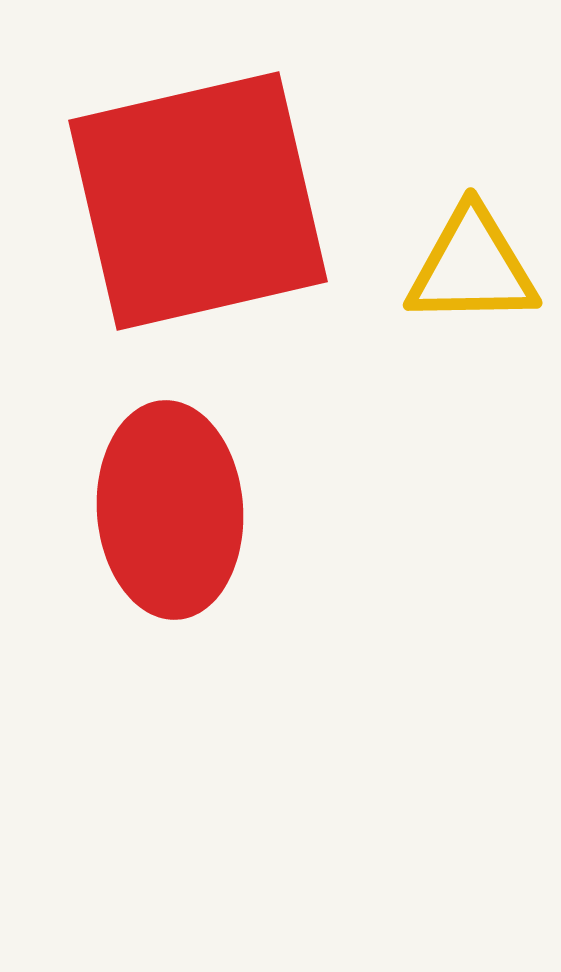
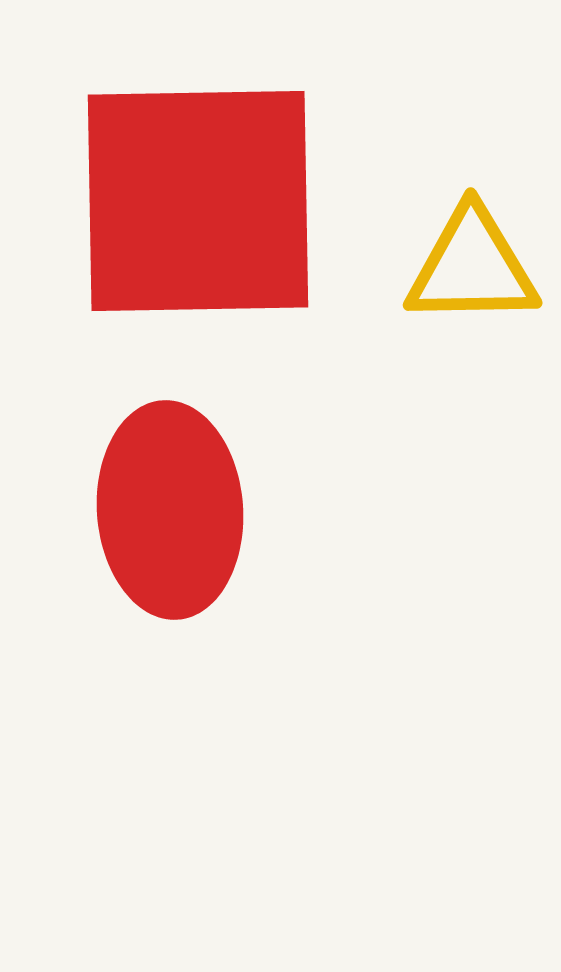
red square: rotated 12 degrees clockwise
